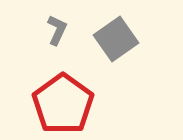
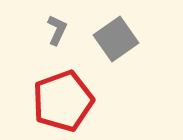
red pentagon: moved 3 px up; rotated 16 degrees clockwise
